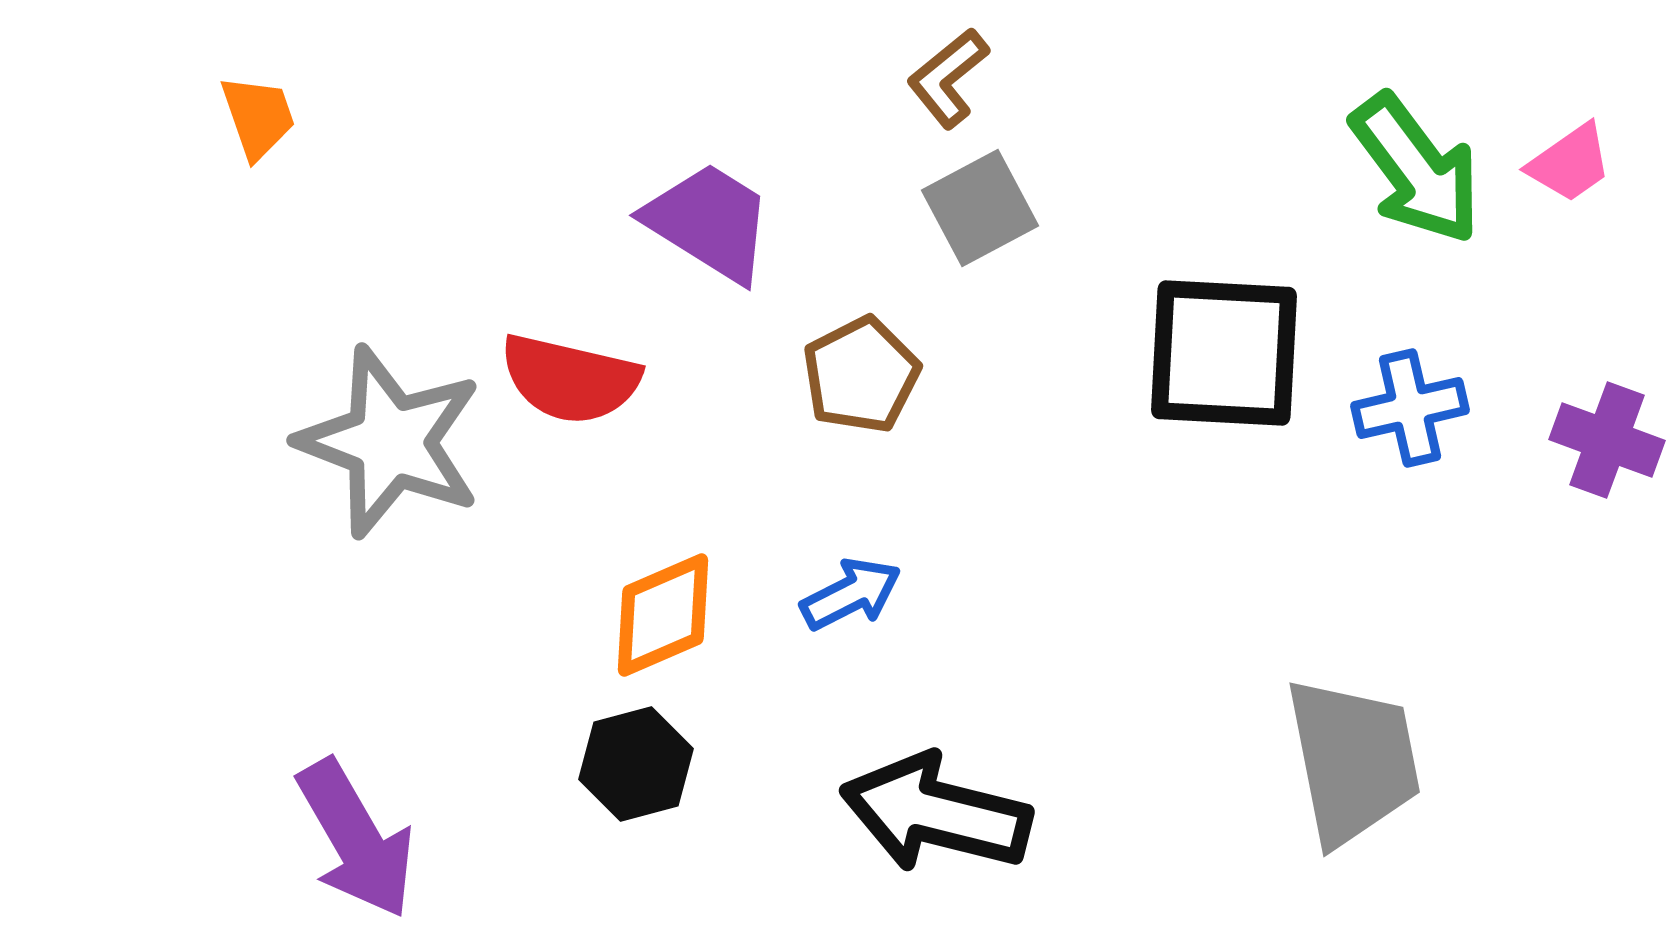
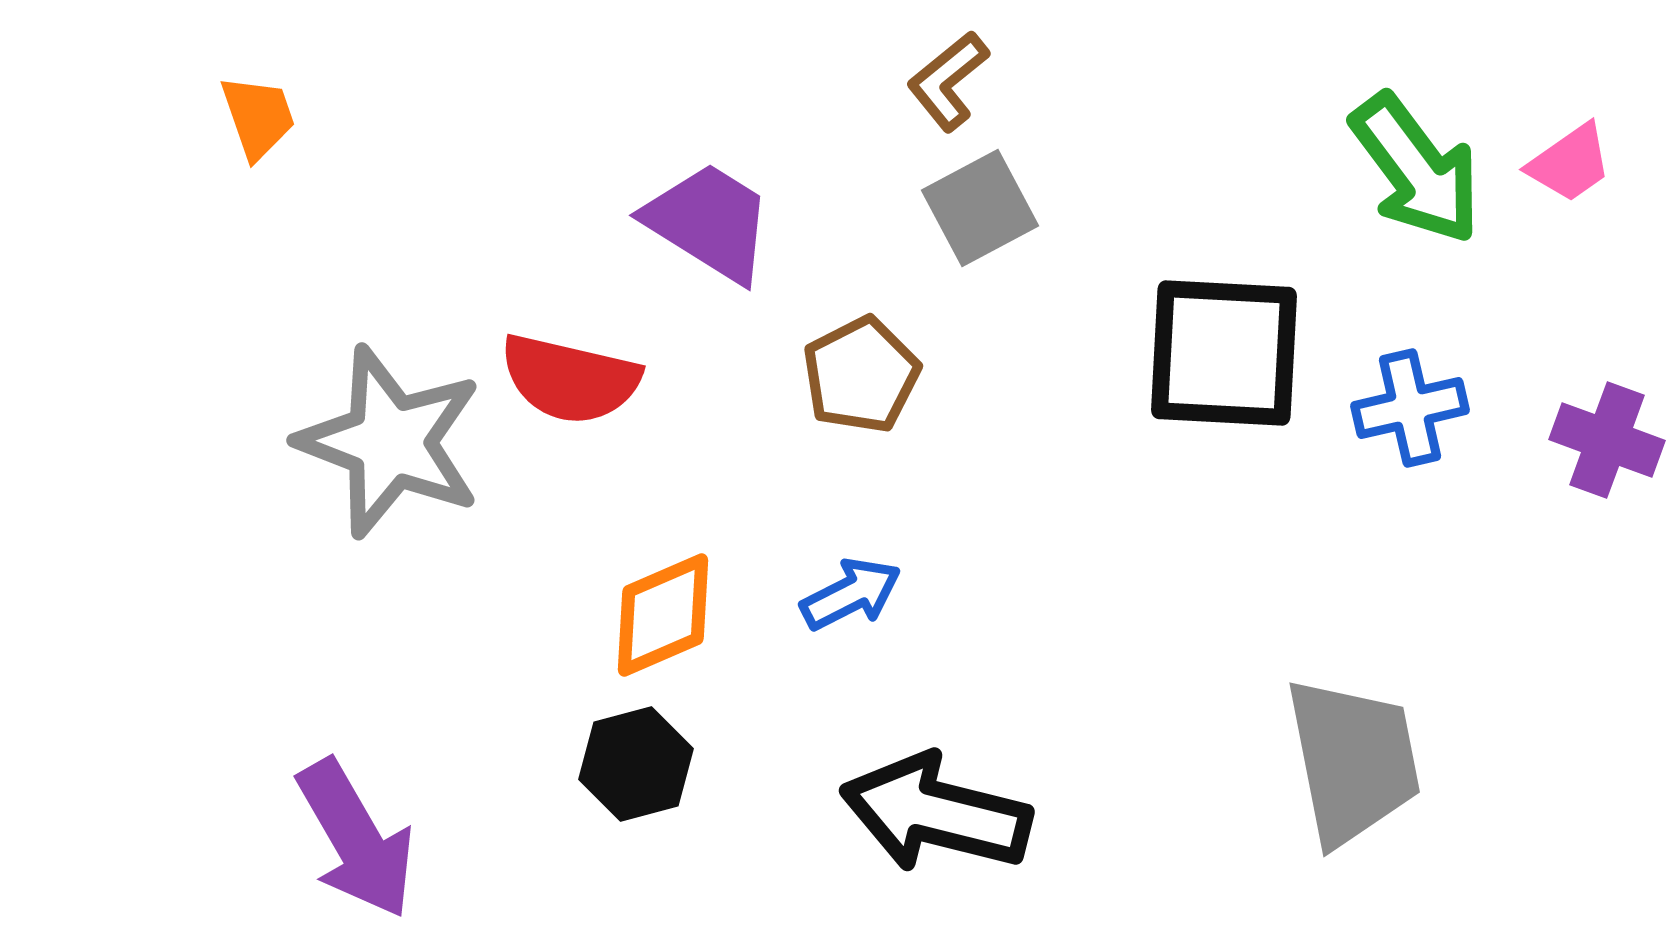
brown L-shape: moved 3 px down
